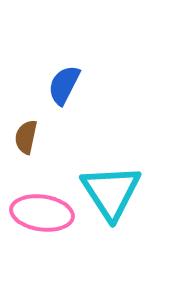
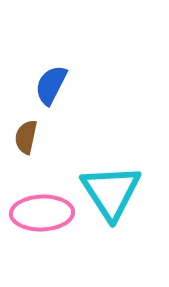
blue semicircle: moved 13 px left
pink ellipse: rotated 10 degrees counterclockwise
